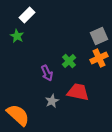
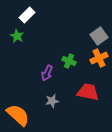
gray square: rotated 12 degrees counterclockwise
green cross: rotated 24 degrees counterclockwise
purple arrow: rotated 49 degrees clockwise
red trapezoid: moved 10 px right
gray star: rotated 16 degrees clockwise
